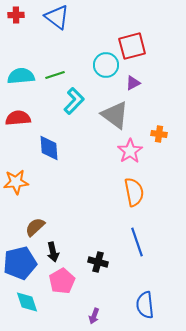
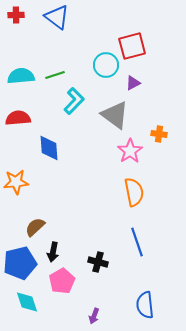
black arrow: rotated 24 degrees clockwise
